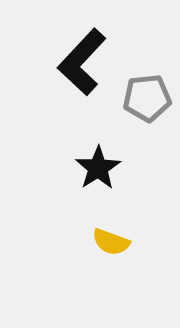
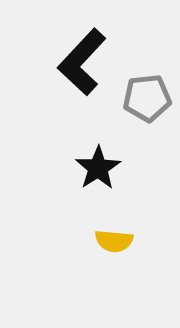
yellow semicircle: moved 3 px right, 1 px up; rotated 15 degrees counterclockwise
